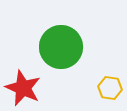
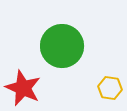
green circle: moved 1 px right, 1 px up
